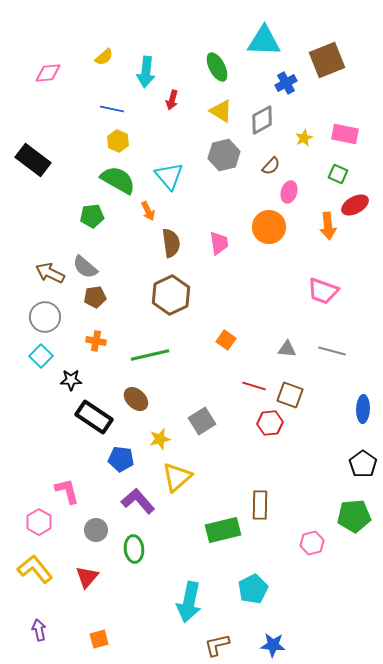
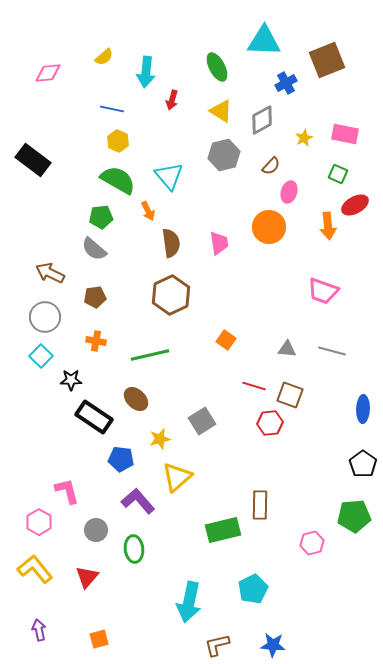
green pentagon at (92, 216): moved 9 px right, 1 px down
gray semicircle at (85, 267): moved 9 px right, 18 px up
